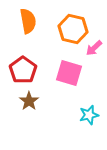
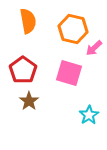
cyan star: rotated 18 degrees counterclockwise
